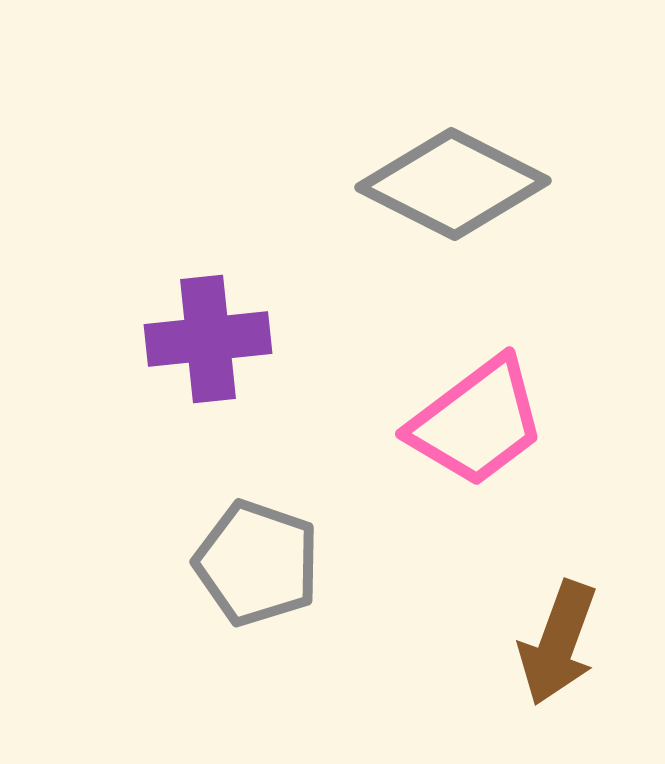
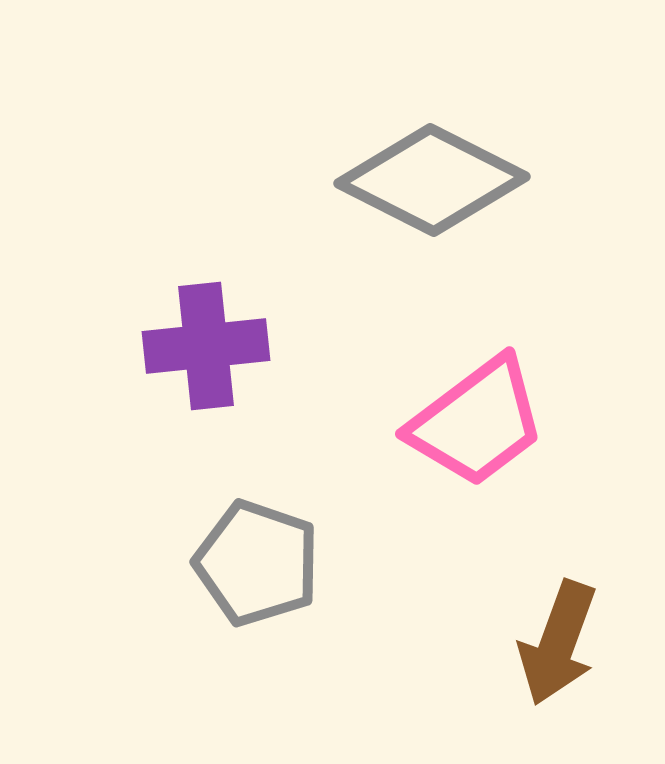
gray diamond: moved 21 px left, 4 px up
purple cross: moved 2 px left, 7 px down
